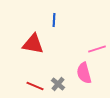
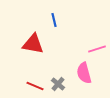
blue line: rotated 16 degrees counterclockwise
